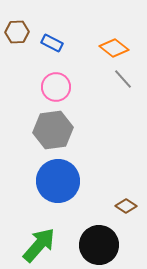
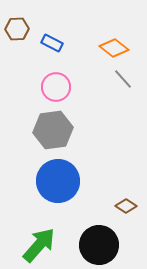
brown hexagon: moved 3 px up
